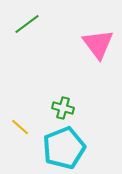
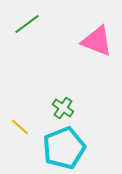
pink triangle: moved 1 px left, 3 px up; rotated 32 degrees counterclockwise
green cross: rotated 20 degrees clockwise
